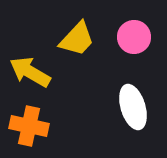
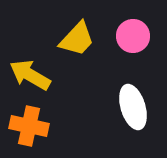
pink circle: moved 1 px left, 1 px up
yellow arrow: moved 3 px down
